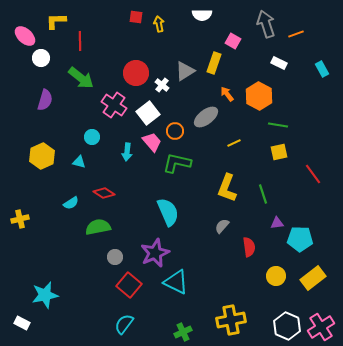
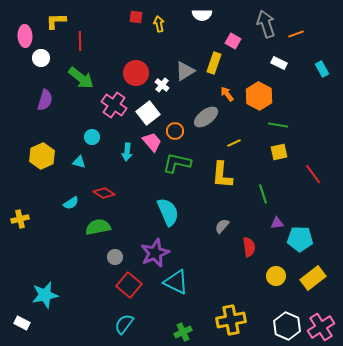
pink ellipse at (25, 36): rotated 45 degrees clockwise
yellow L-shape at (227, 188): moved 5 px left, 13 px up; rotated 16 degrees counterclockwise
